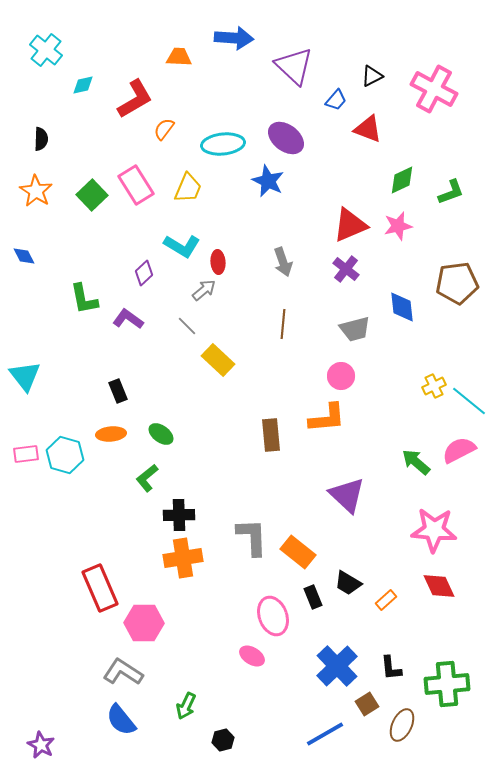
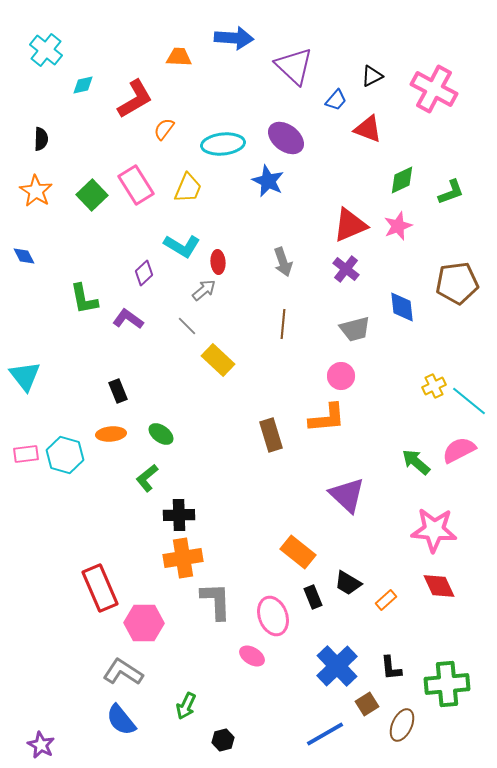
pink star at (398, 226): rotated 8 degrees counterclockwise
brown rectangle at (271, 435): rotated 12 degrees counterclockwise
gray L-shape at (252, 537): moved 36 px left, 64 px down
